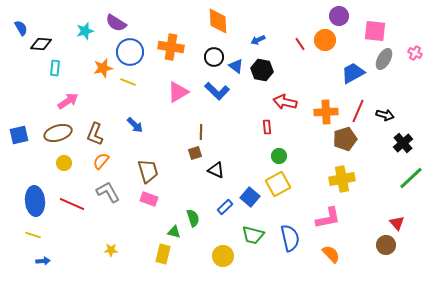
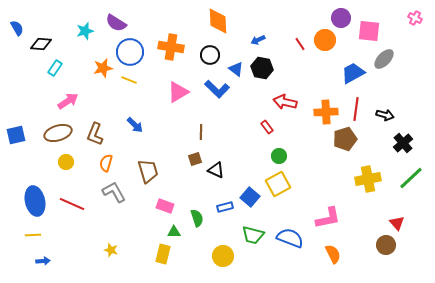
purple circle at (339, 16): moved 2 px right, 2 px down
blue semicircle at (21, 28): moved 4 px left
pink square at (375, 31): moved 6 px left
pink cross at (415, 53): moved 35 px up
black circle at (214, 57): moved 4 px left, 2 px up
gray ellipse at (384, 59): rotated 15 degrees clockwise
blue triangle at (236, 66): moved 3 px down
cyan rectangle at (55, 68): rotated 28 degrees clockwise
black hexagon at (262, 70): moved 2 px up
yellow line at (128, 82): moved 1 px right, 2 px up
blue L-shape at (217, 91): moved 2 px up
red line at (358, 111): moved 2 px left, 2 px up; rotated 15 degrees counterclockwise
red rectangle at (267, 127): rotated 32 degrees counterclockwise
blue square at (19, 135): moved 3 px left
brown square at (195, 153): moved 6 px down
orange semicircle at (101, 161): moved 5 px right, 2 px down; rotated 24 degrees counterclockwise
yellow circle at (64, 163): moved 2 px right, 1 px up
yellow cross at (342, 179): moved 26 px right
gray L-shape at (108, 192): moved 6 px right
pink rectangle at (149, 199): moved 16 px right, 7 px down
blue ellipse at (35, 201): rotated 8 degrees counterclockwise
blue rectangle at (225, 207): rotated 28 degrees clockwise
green semicircle at (193, 218): moved 4 px right
green triangle at (174, 232): rotated 16 degrees counterclockwise
yellow line at (33, 235): rotated 21 degrees counterclockwise
blue semicircle at (290, 238): rotated 56 degrees counterclockwise
yellow star at (111, 250): rotated 16 degrees clockwise
orange semicircle at (331, 254): moved 2 px right; rotated 18 degrees clockwise
